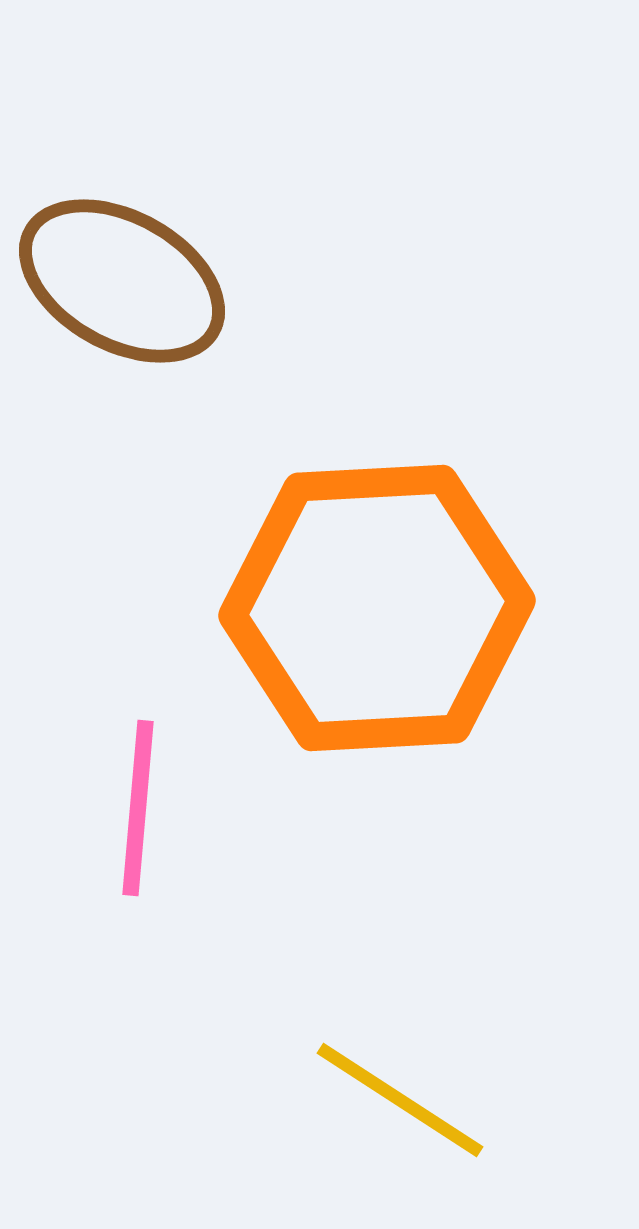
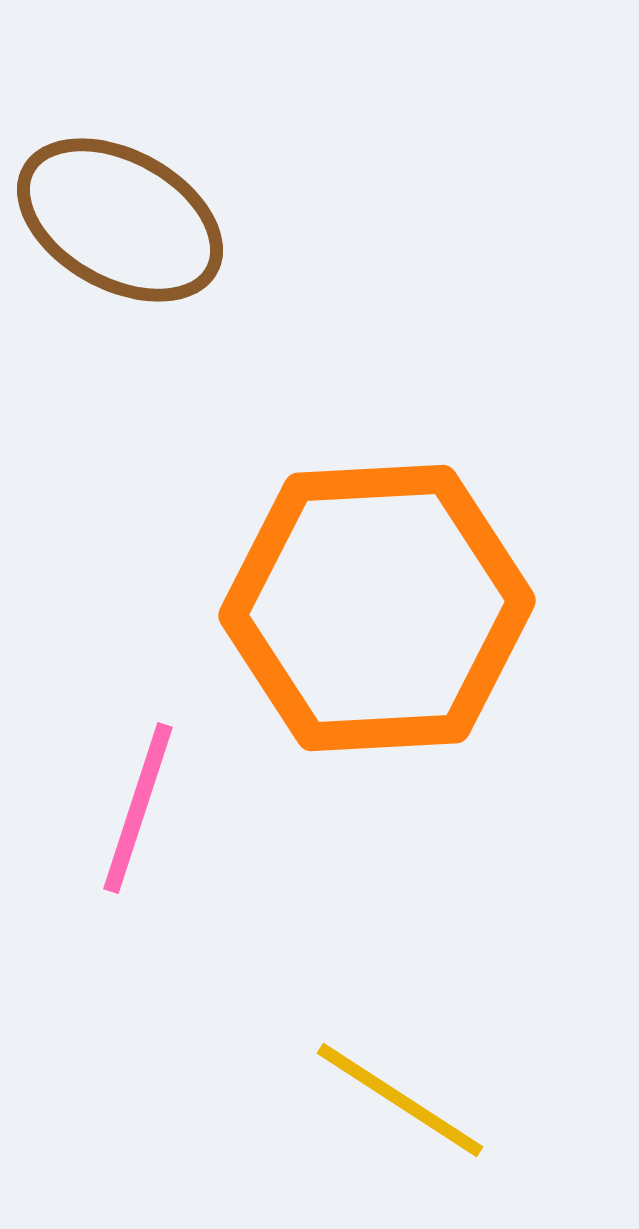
brown ellipse: moved 2 px left, 61 px up
pink line: rotated 13 degrees clockwise
